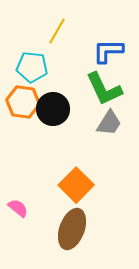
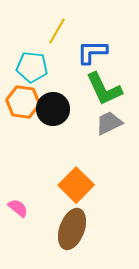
blue L-shape: moved 16 px left, 1 px down
gray trapezoid: rotated 148 degrees counterclockwise
